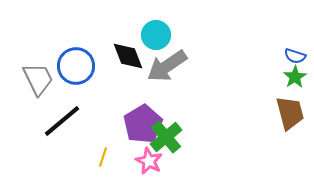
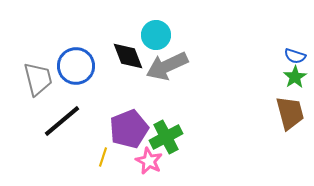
gray arrow: rotated 9 degrees clockwise
gray trapezoid: rotated 12 degrees clockwise
purple pentagon: moved 14 px left, 5 px down; rotated 9 degrees clockwise
green cross: rotated 12 degrees clockwise
